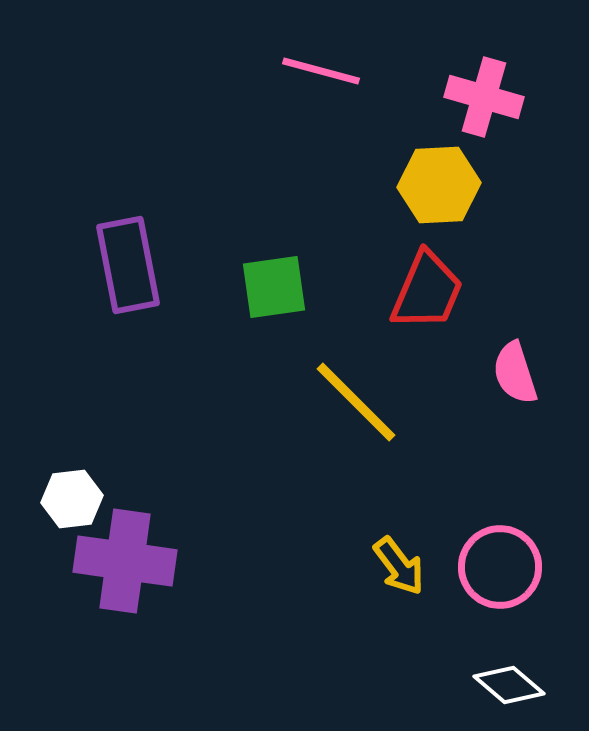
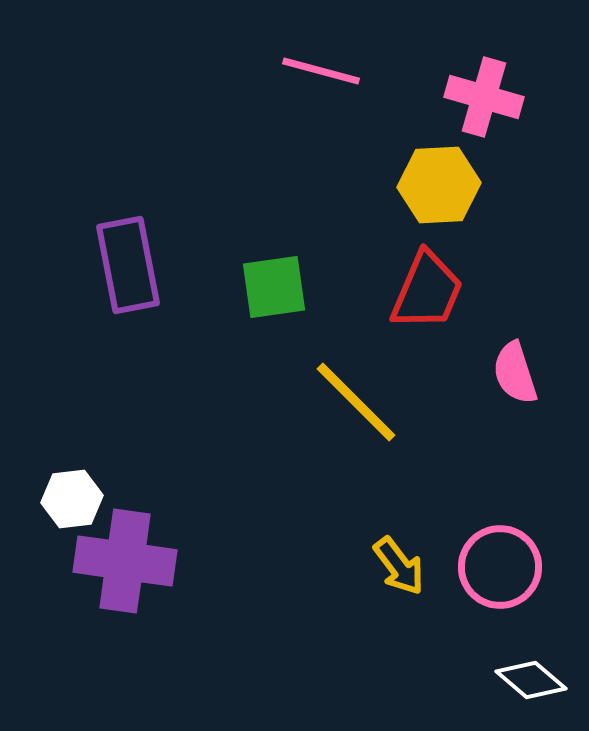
white diamond: moved 22 px right, 5 px up
